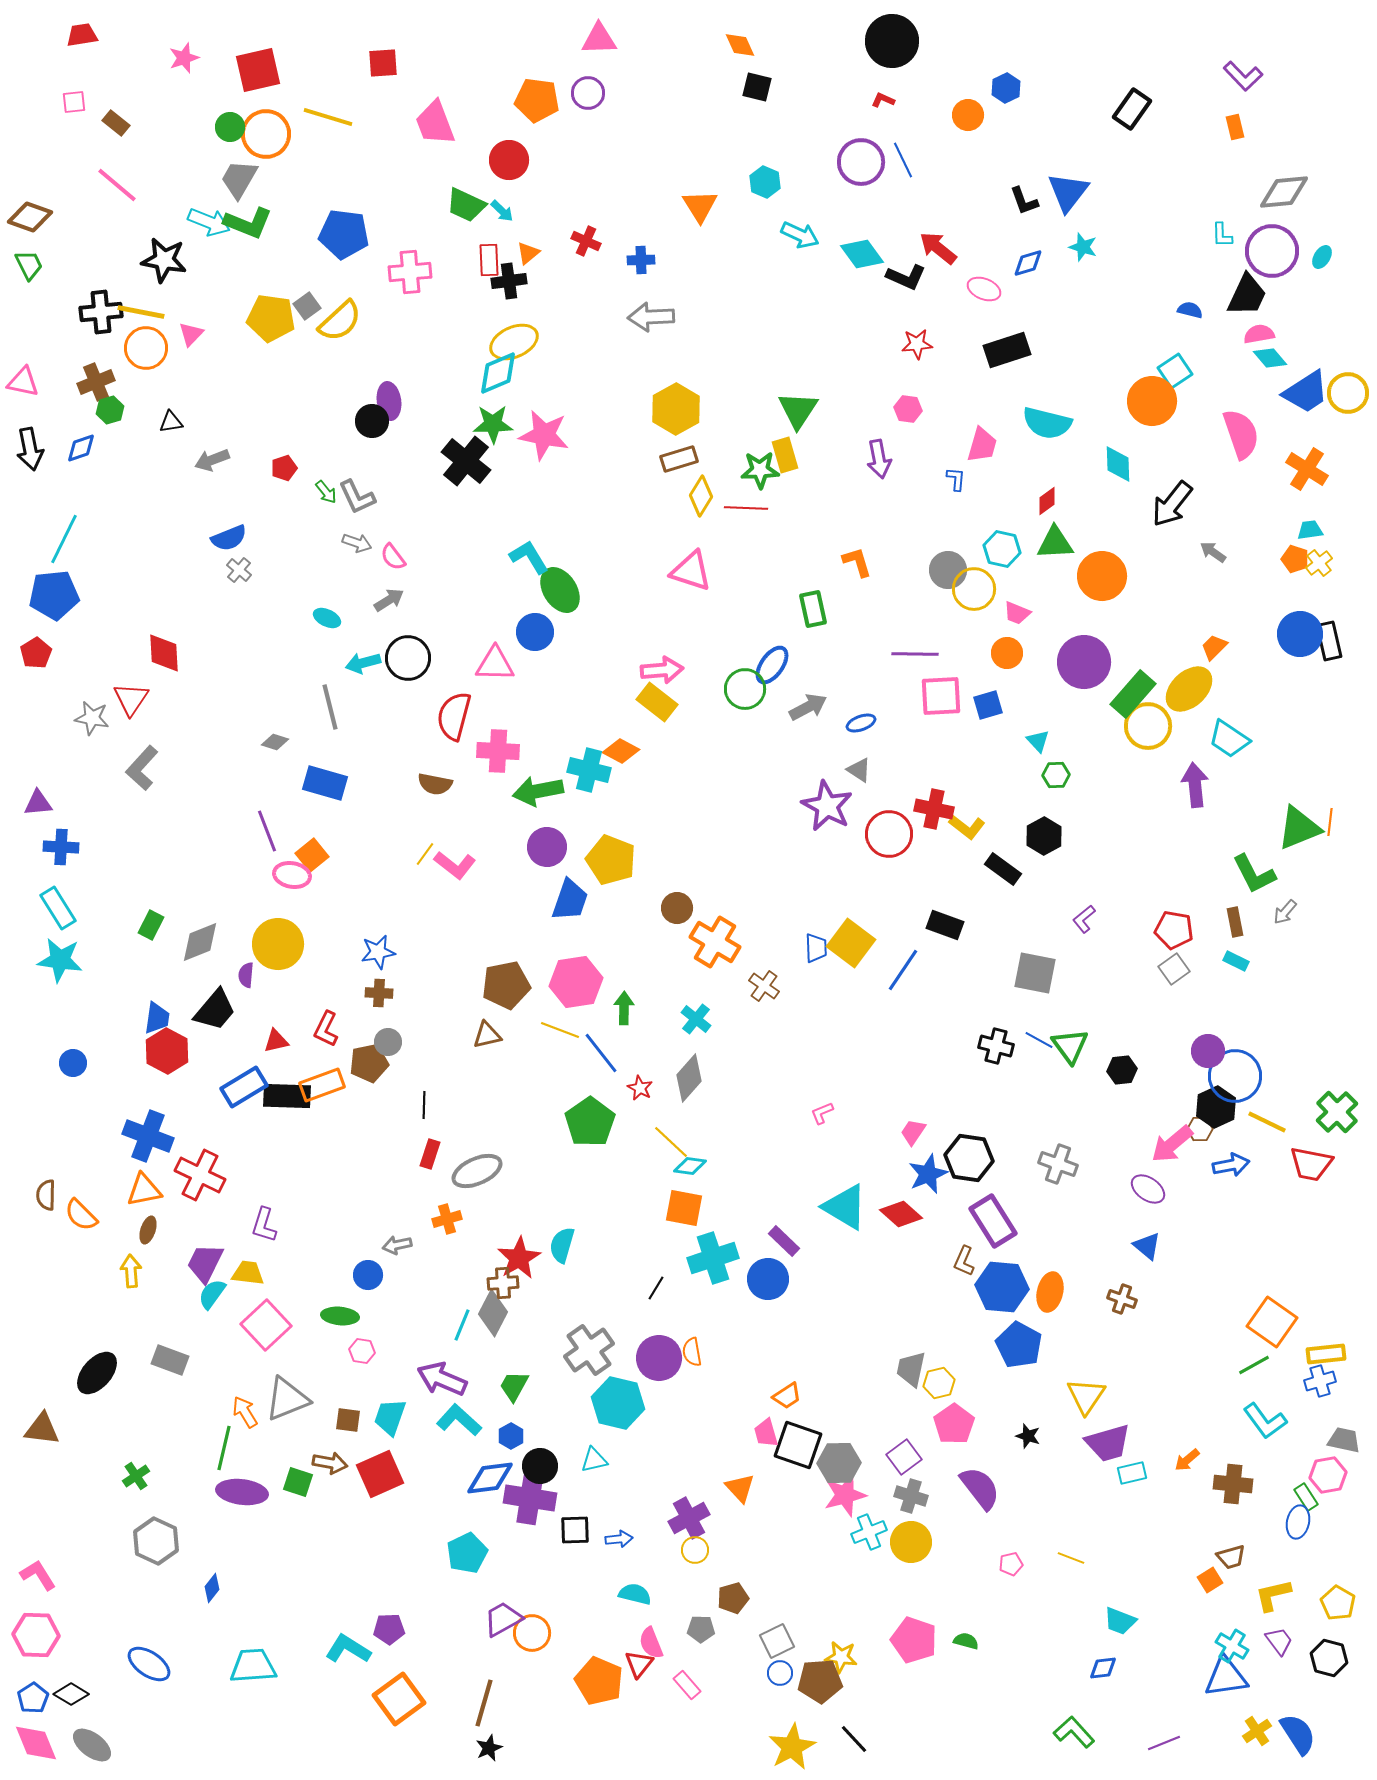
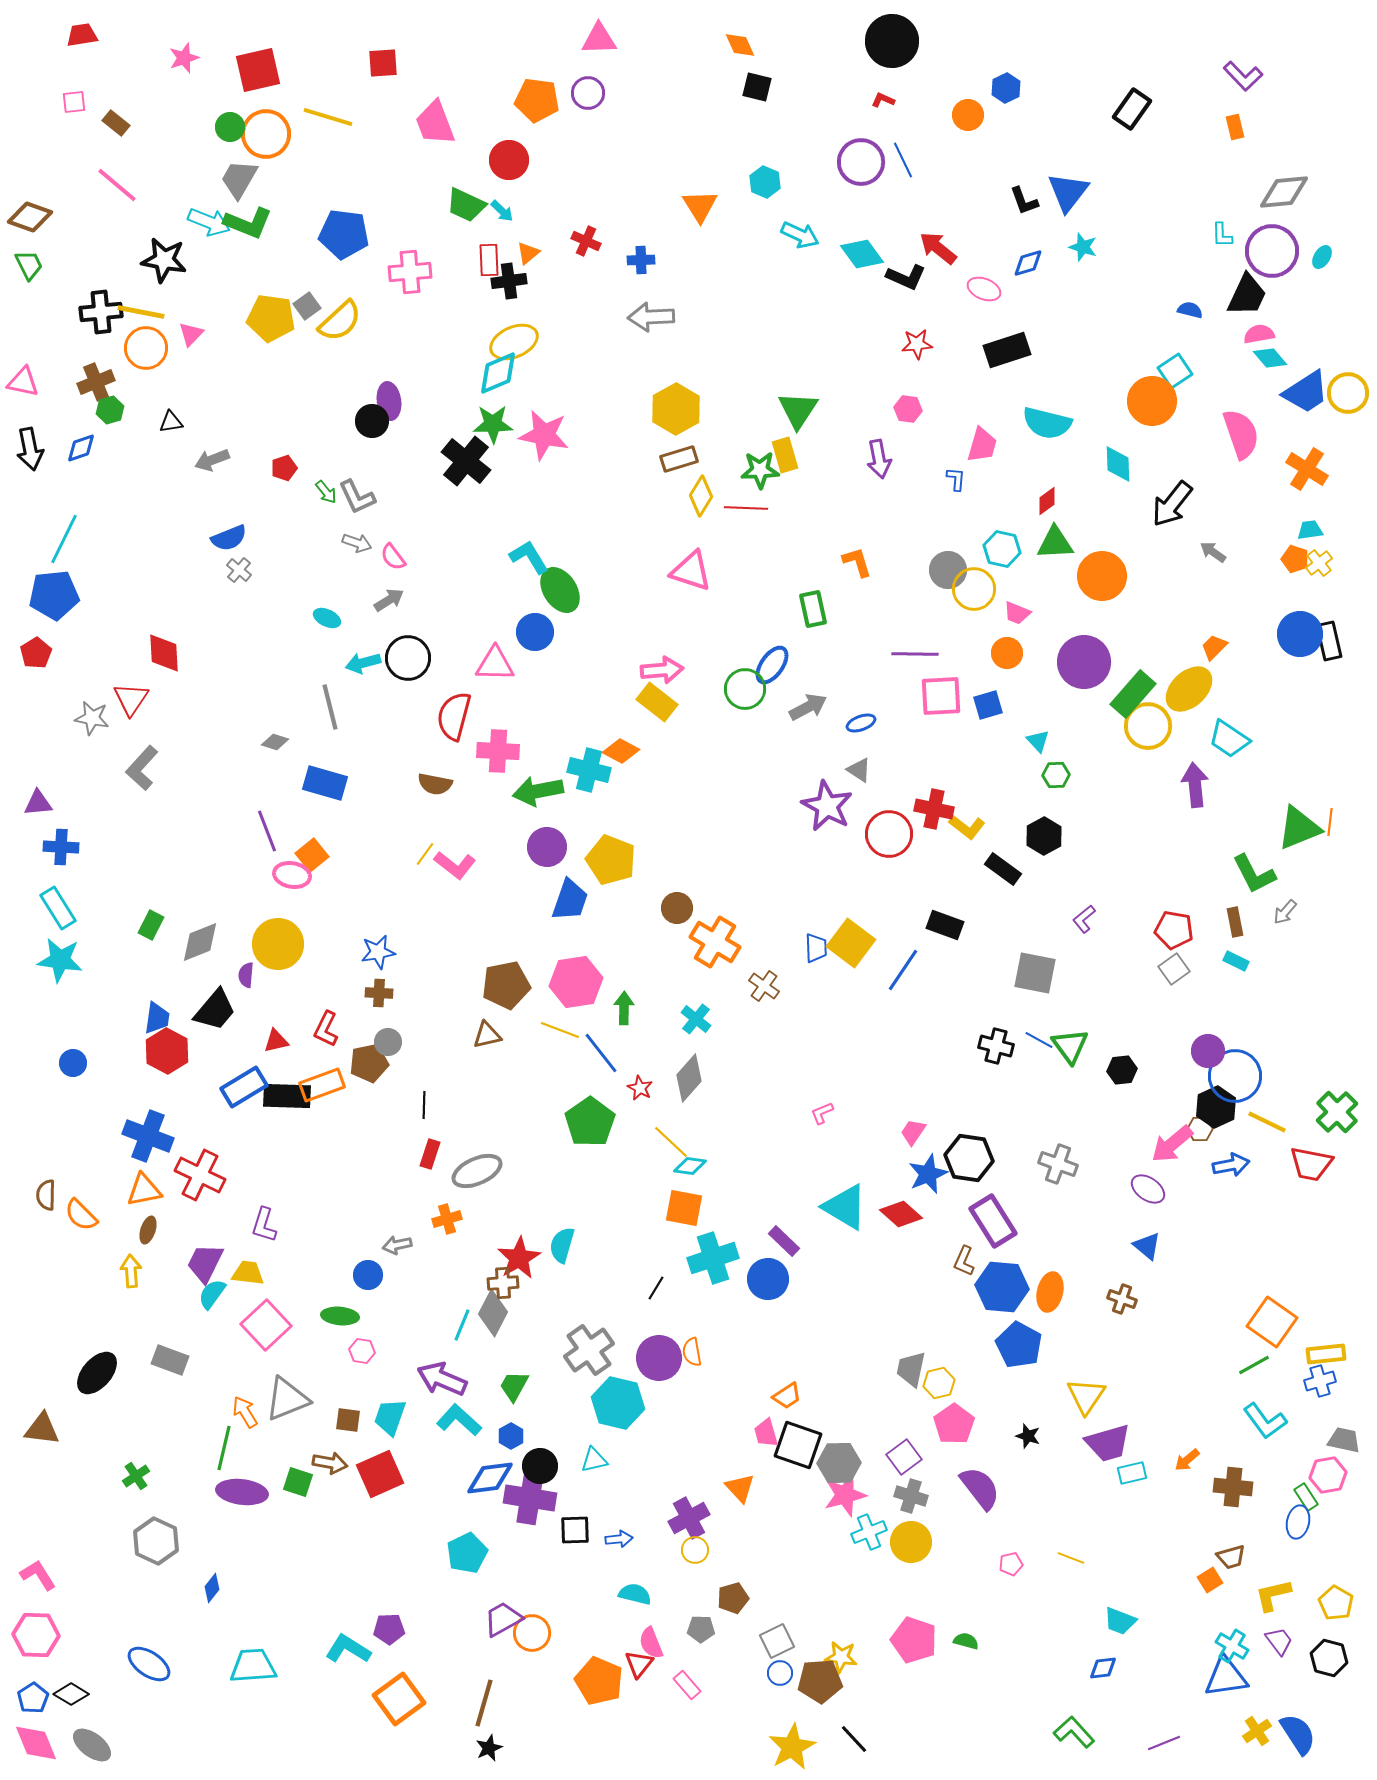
brown cross at (1233, 1484): moved 3 px down
yellow pentagon at (1338, 1603): moved 2 px left
